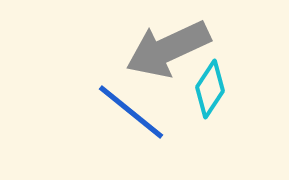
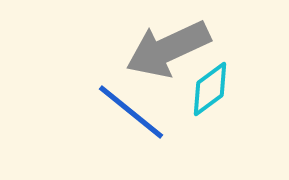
cyan diamond: rotated 20 degrees clockwise
